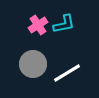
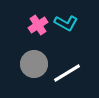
cyan L-shape: moved 2 px right, 1 px up; rotated 40 degrees clockwise
gray circle: moved 1 px right
